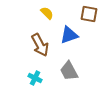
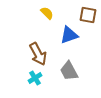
brown square: moved 1 px left, 1 px down
brown arrow: moved 2 px left, 9 px down
cyan cross: rotated 32 degrees clockwise
